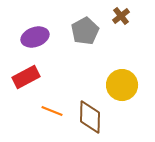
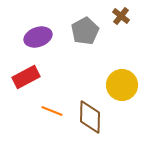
brown cross: rotated 12 degrees counterclockwise
purple ellipse: moved 3 px right
